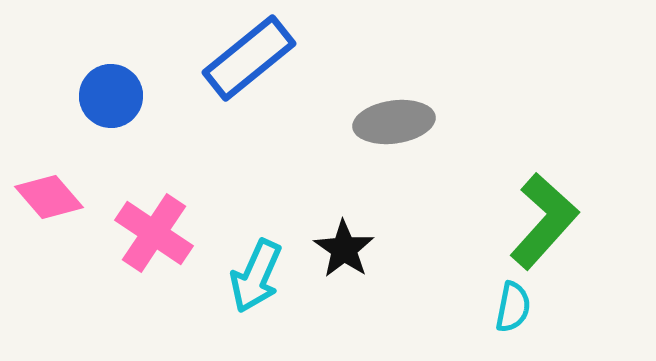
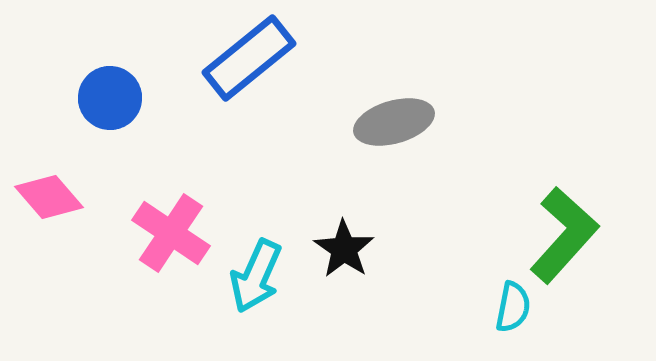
blue circle: moved 1 px left, 2 px down
gray ellipse: rotated 8 degrees counterclockwise
green L-shape: moved 20 px right, 14 px down
pink cross: moved 17 px right
